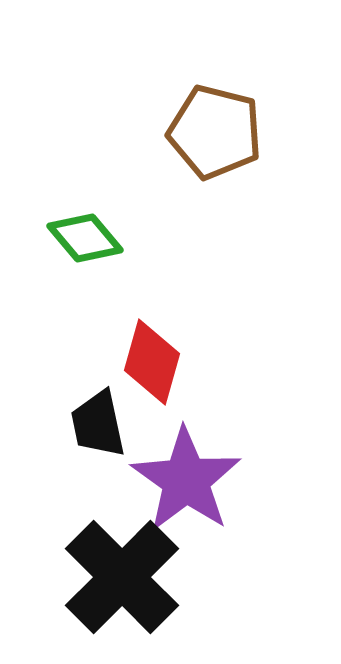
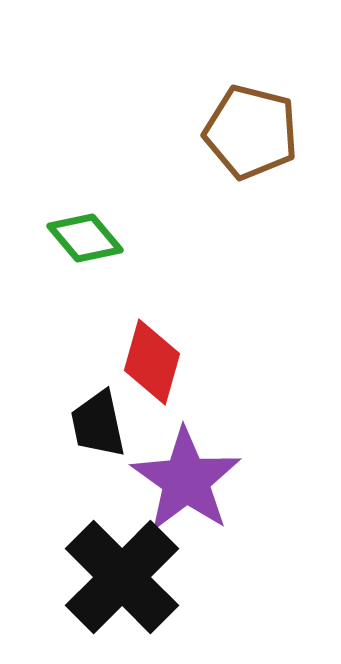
brown pentagon: moved 36 px right
